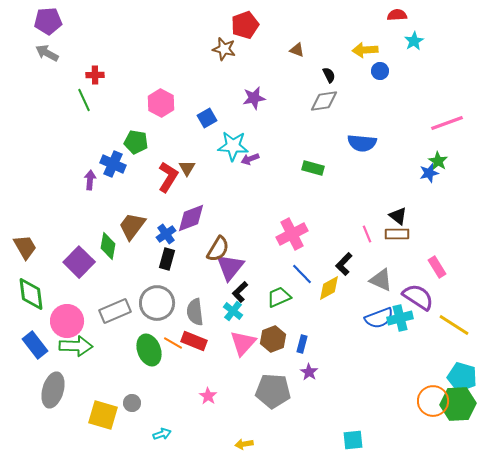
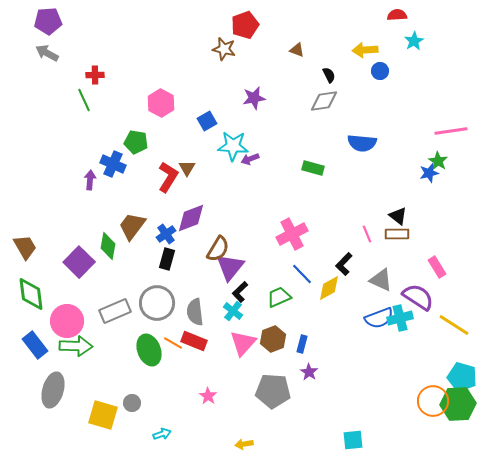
blue square at (207, 118): moved 3 px down
pink line at (447, 123): moved 4 px right, 8 px down; rotated 12 degrees clockwise
